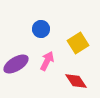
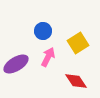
blue circle: moved 2 px right, 2 px down
pink arrow: moved 1 px right, 4 px up
